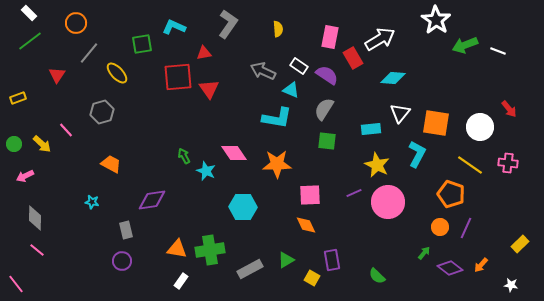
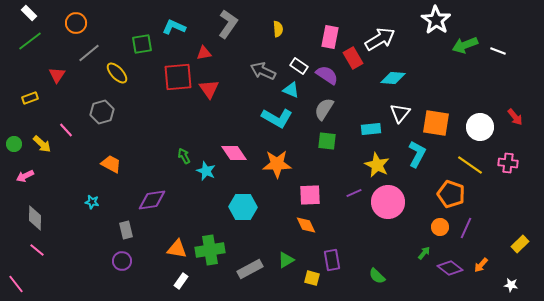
gray line at (89, 53): rotated 10 degrees clockwise
yellow rectangle at (18, 98): moved 12 px right
red arrow at (509, 109): moved 6 px right, 8 px down
cyan L-shape at (277, 118): rotated 20 degrees clockwise
yellow square at (312, 278): rotated 14 degrees counterclockwise
